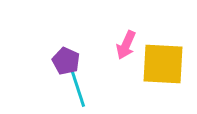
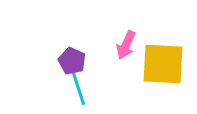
purple pentagon: moved 6 px right
cyan line: moved 2 px up
